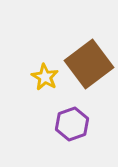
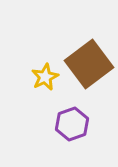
yellow star: rotated 16 degrees clockwise
